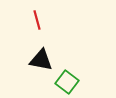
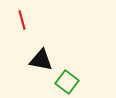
red line: moved 15 px left
